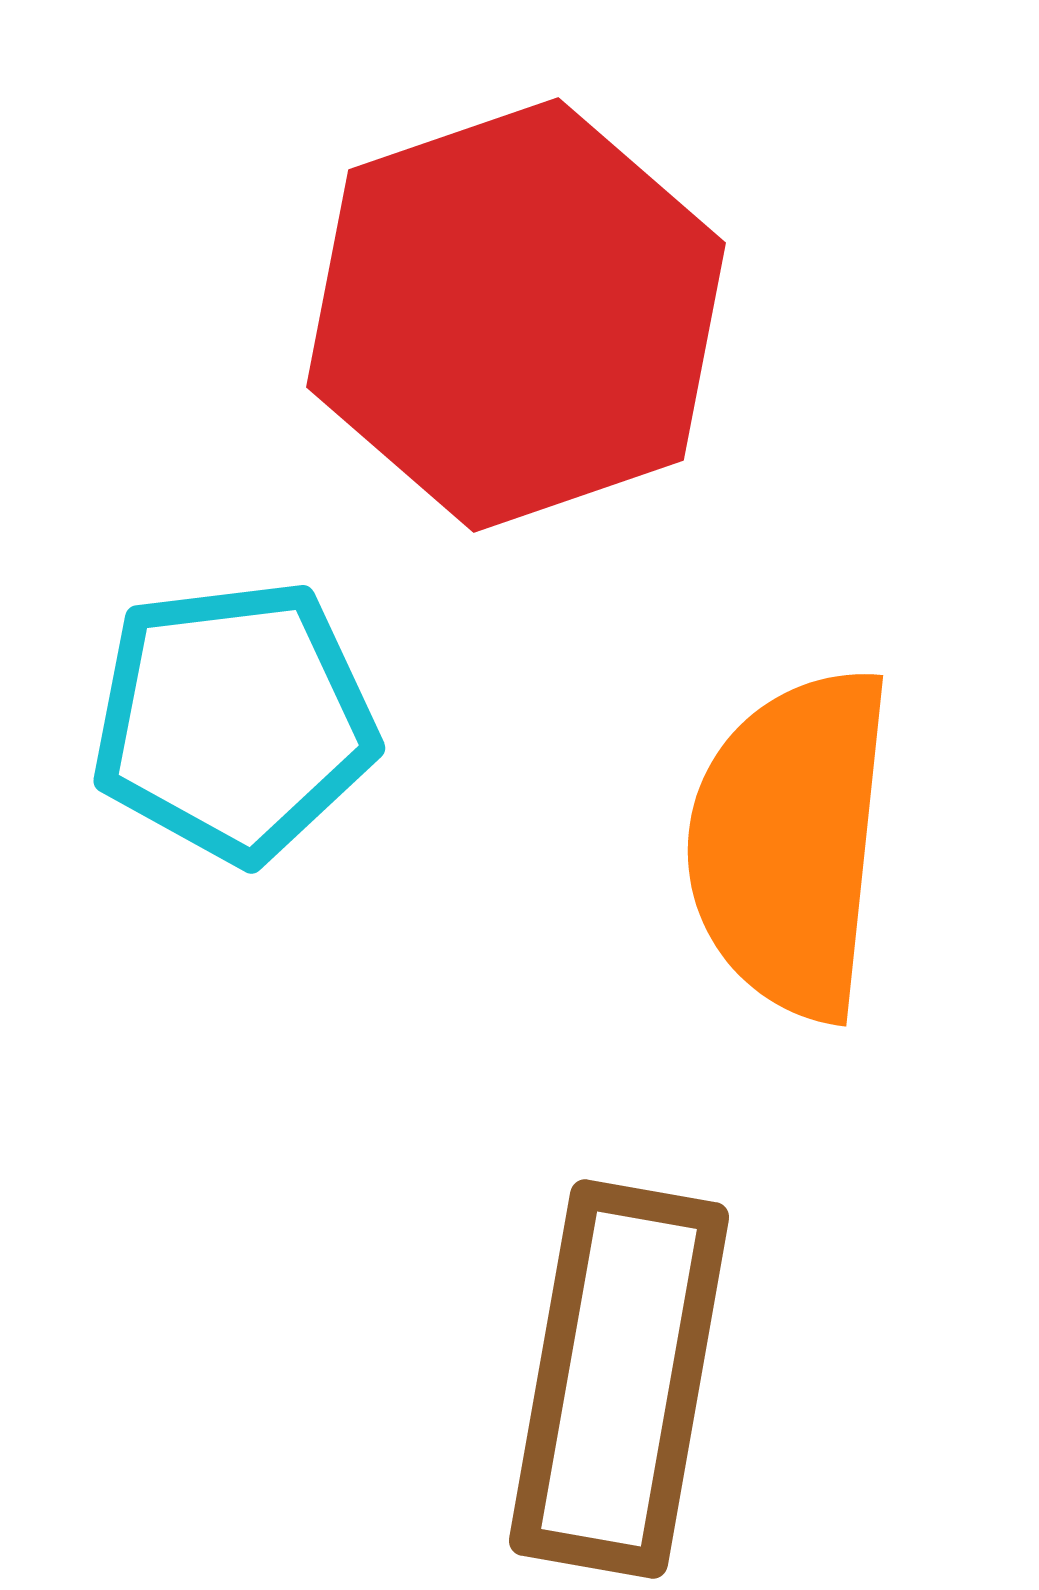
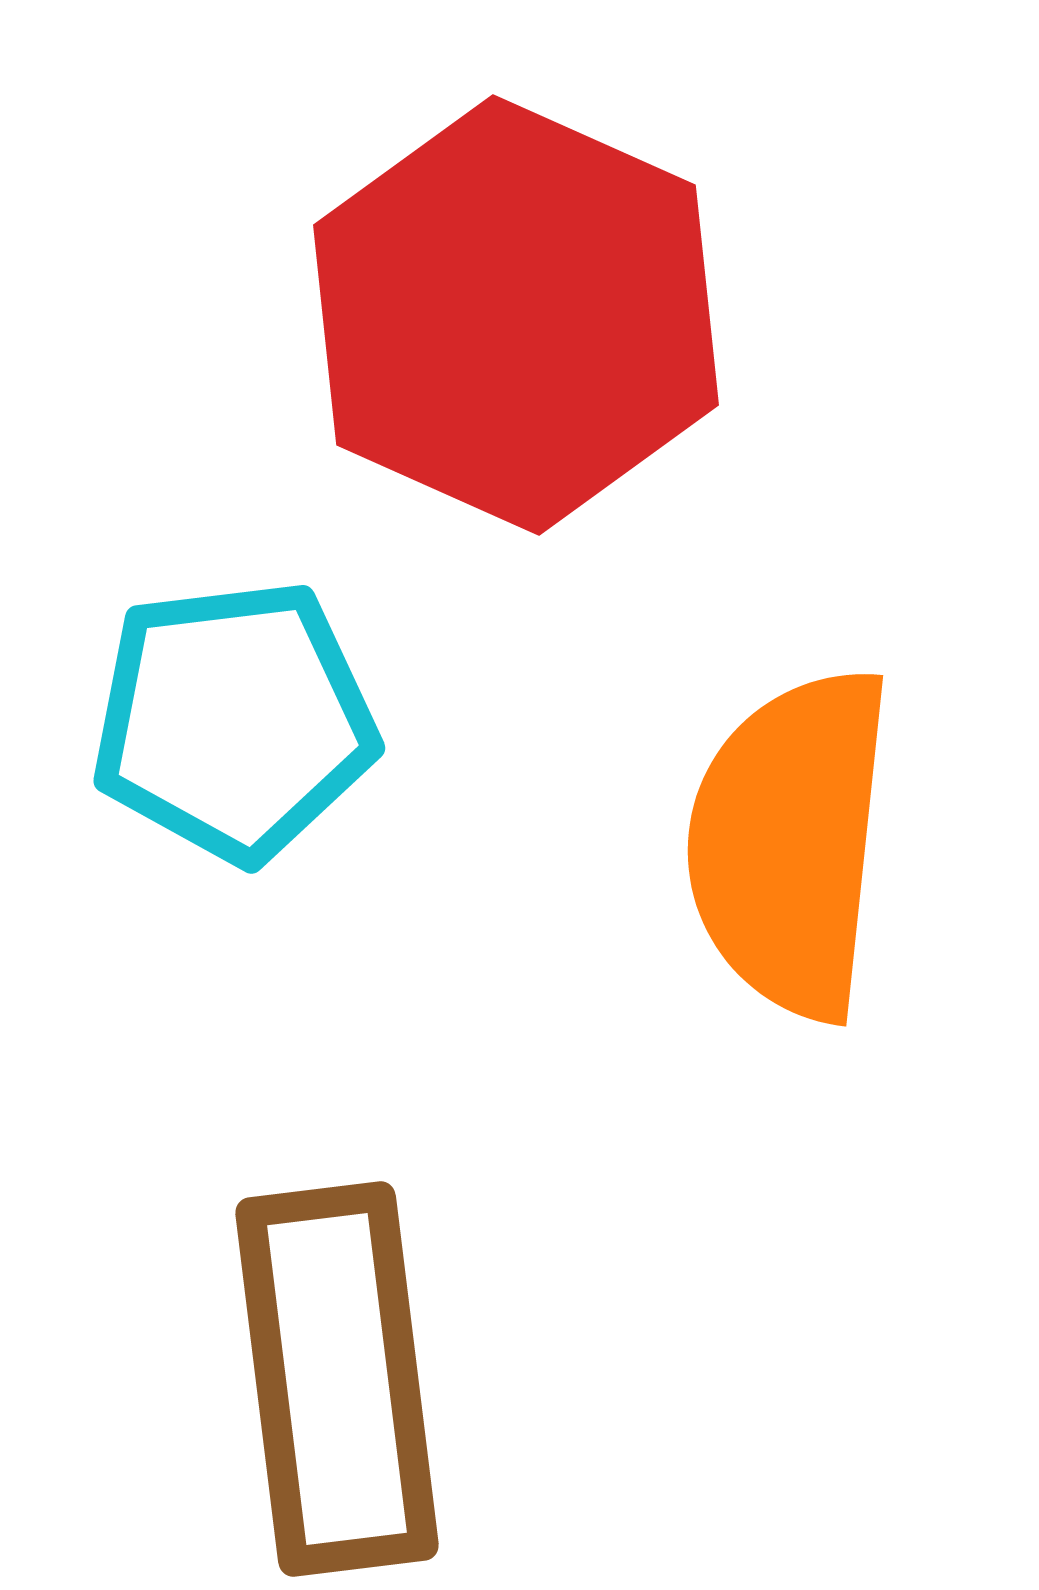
red hexagon: rotated 17 degrees counterclockwise
brown rectangle: moved 282 px left; rotated 17 degrees counterclockwise
